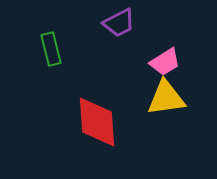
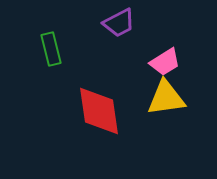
red diamond: moved 2 px right, 11 px up; rotated 4 degrees counterclockwise
